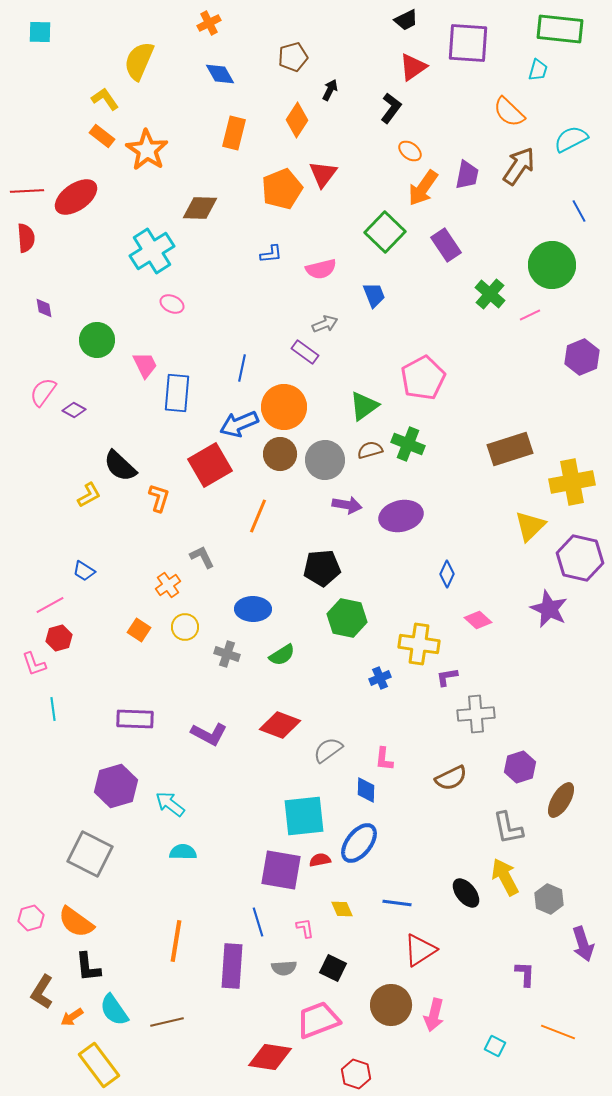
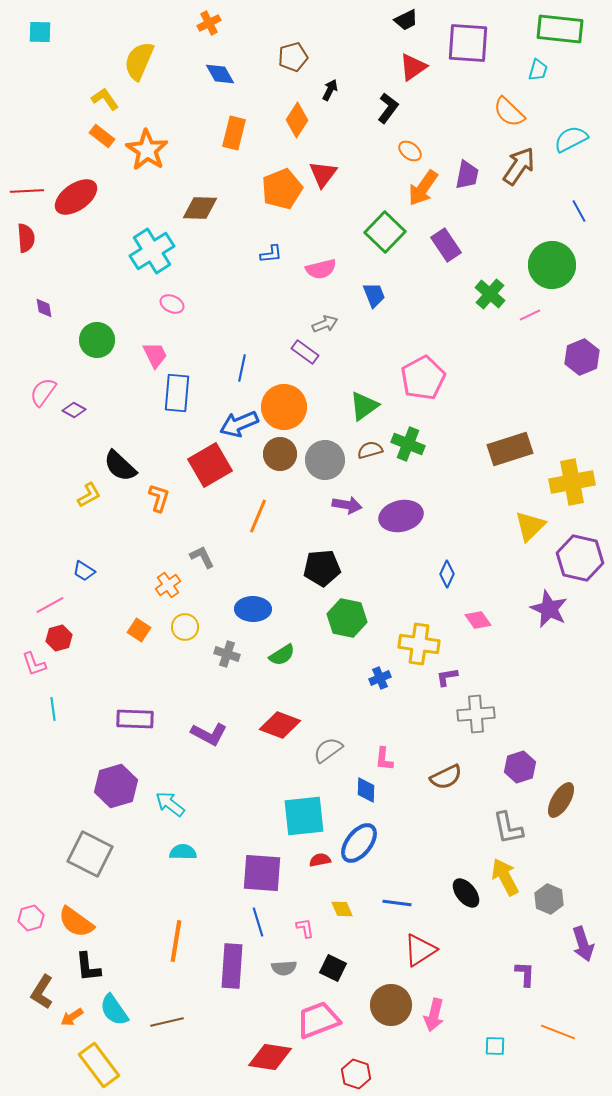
black L-shape at (391, 108): moved 3 px left
pink trapezoid at (145, 365): moved 10 px right, 10 px up
pink diamond at (478, 620): rotated 12 degrees clockwise
brown semicircle at (451, 778): moved 5 px left, 1 px up
purple square at (281, 870): moved 19 px left, 3 px down; rotated 6 degrees counterclockwise
cyan square at (495, 1046): rotated 25 degrees counterclockwise
